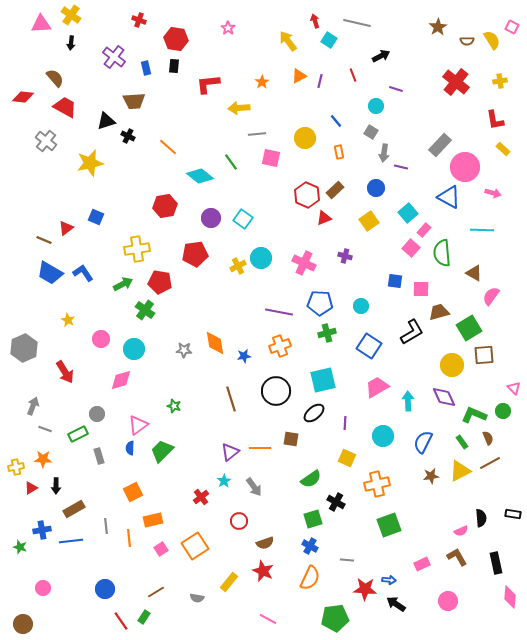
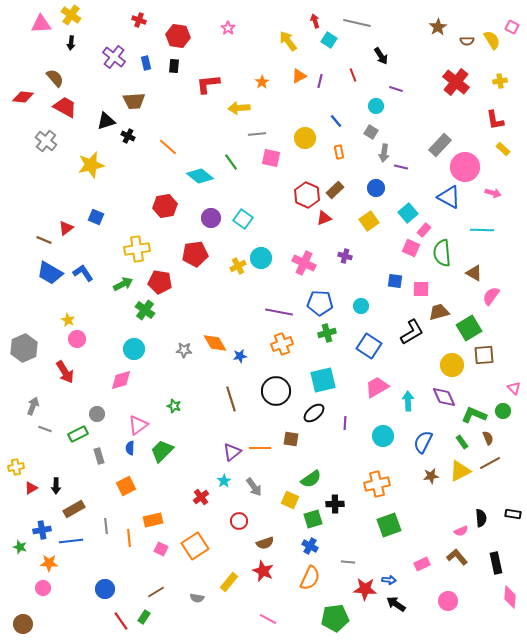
red hexagon at (176, 39): moved 2 px right, 3 px up
black arrow at (381, 56): rotated 84 degrees clockwise
blue rectangle at (146, 68): moved 5 px up
yellow star at (90, 163): moved 1 px right, 2 px down
pink square at (411, 248): rotated 18 degrees counterclockwise
pink circle at (101, 339): moved 24 px left
orange diamond at (215, 343): rotated 20 degrees counterclockwise
orange cross at (280, 346): moved 2 px right, 2 px up
blue star at (244, 356): moved 4 px left
purple triangle at (230, 452): moved 2 px right
yellow square at (347, 458): moved 57 px left, 42 px down
orange star at (43, 459): moved 6 px right, 104 px down
orange square at (133, 492): moved 7 px left, 6 px up
black cross at (336, 502): moved 1 px left, 2 px down; rotated 30 degrees counterclockwise
pink square at (161, 549): rotated 32 degrees counterclockwise
brown L-shape at (457, 557): rotated 10 degrees counterclockwise
gray line at (347, 560): moved 1 px right, 2 px down
